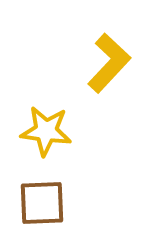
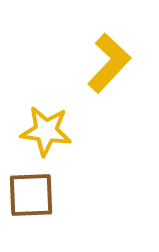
brown square: moved 11 px left, 8 px up
